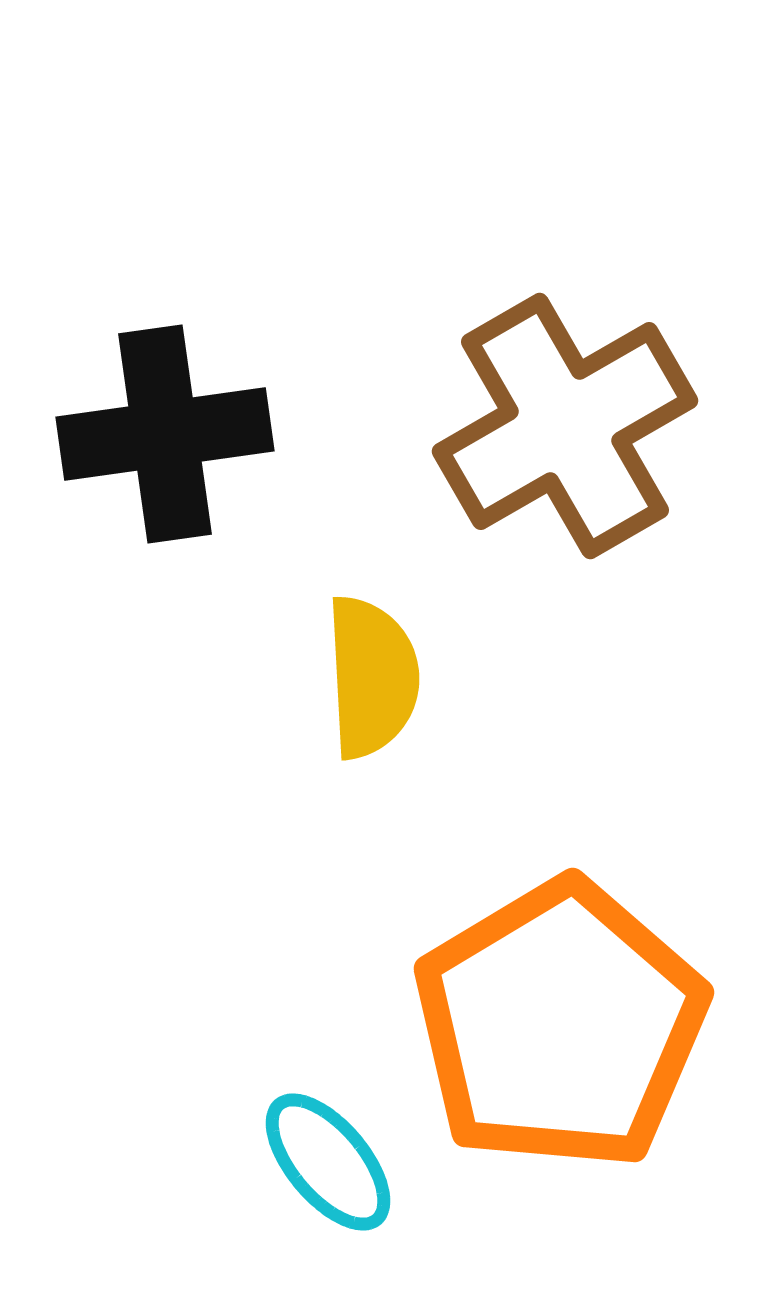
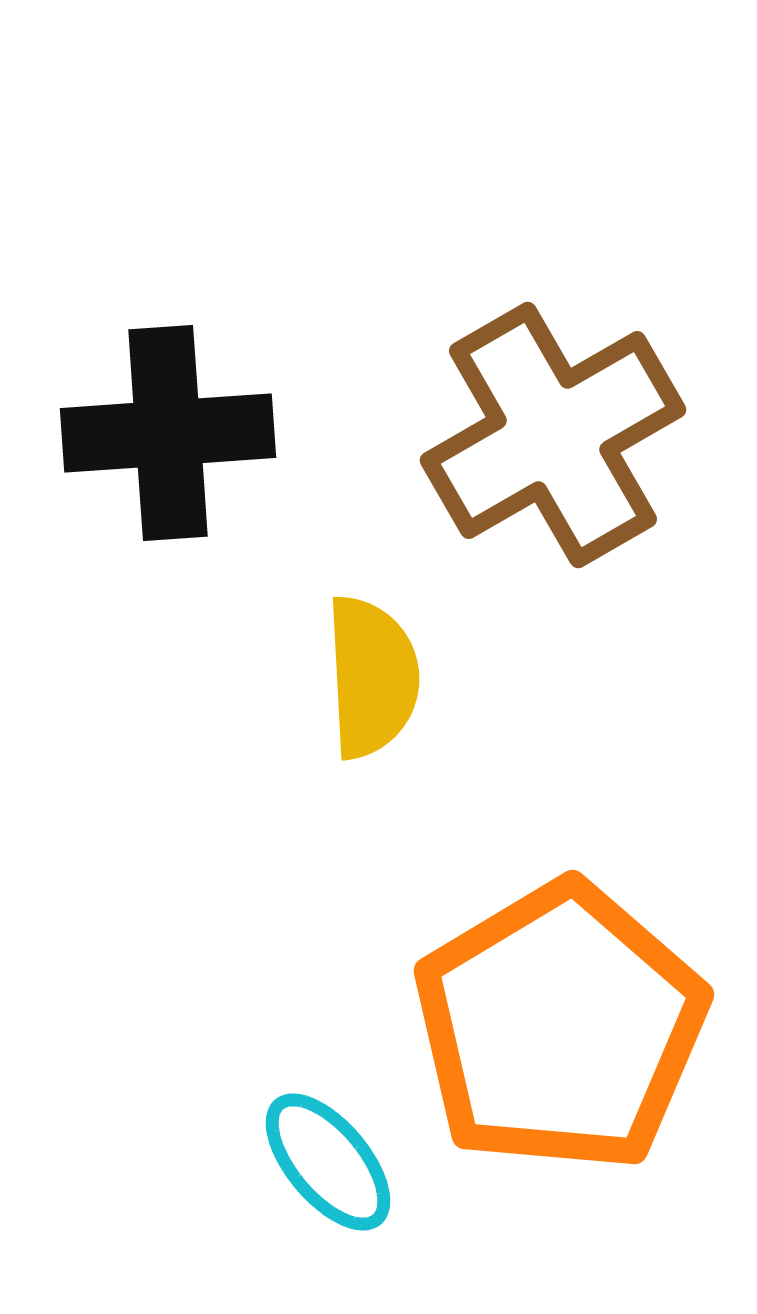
brown cross: moved 12 px left, 9 px down
black cross: moved 3 px right, 1 px up; rotated 4 degrees clockwise
orange pentagon: moved 2 px down
